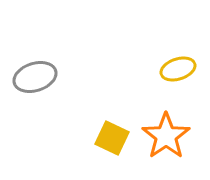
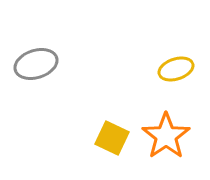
yellow ellipse: moved 2 px left
gray ellipse: moved 1 px right, 13 px up
